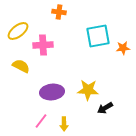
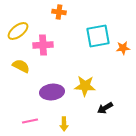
yellow star: moved 3 px left, 4 px up
pink line: moved 11 px left; rotated 42 degrees clockwise
